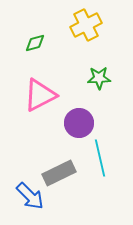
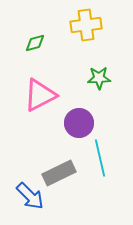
yellow cross: rotated 20 degrees clockwise
